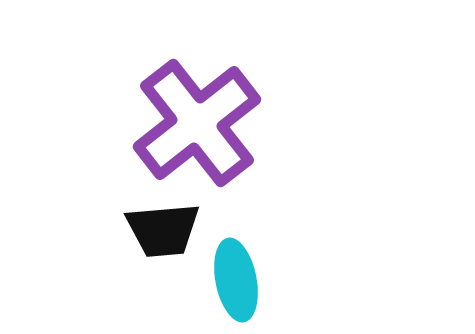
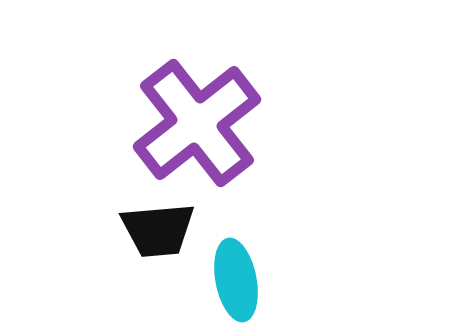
black trapezoid: moved 5 px left
